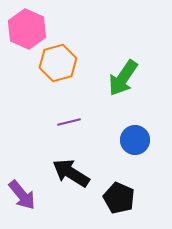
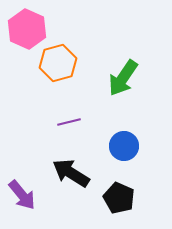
blue circle: moved 11 px left, 6 px down
